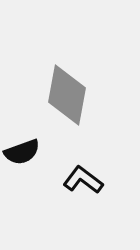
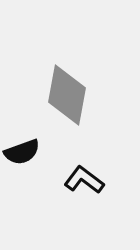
black L-shape: moved 1 px right
